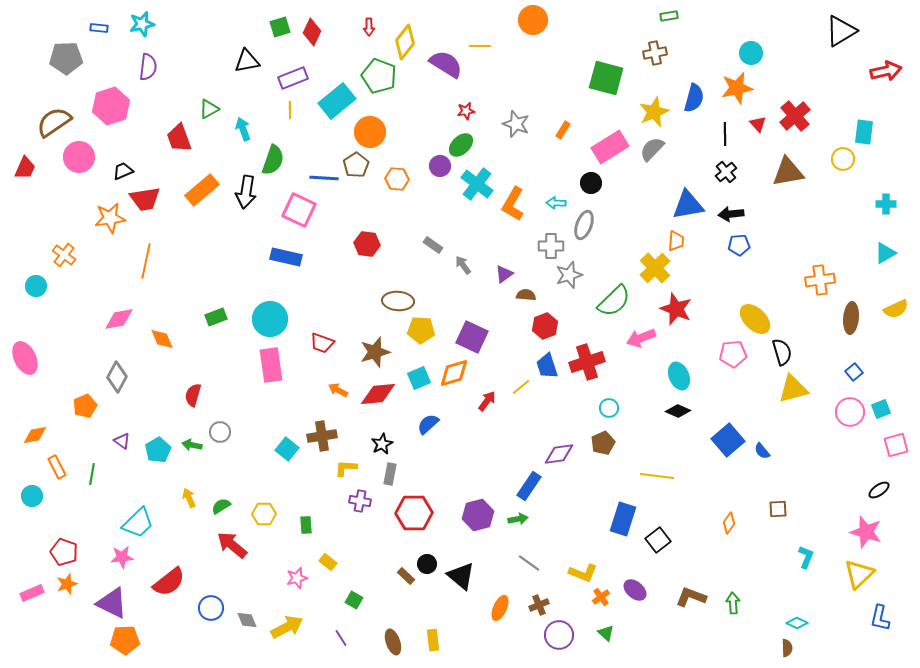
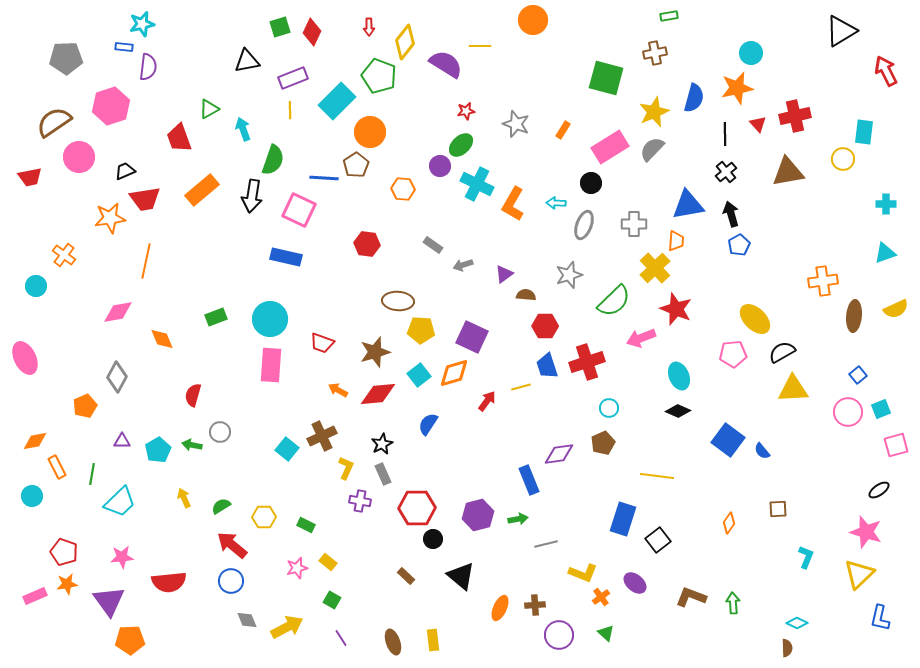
blue rectangle at (99, 28): moved 25 px right, 19 px down
red arrow at (886, 71): rotated 104 degrees counterclockwise
cyan rectangle at (337, 101): rotated 6 degrees counterclockwise
red cross at (795, 116): rotated 28 degrees clockwise
red trapezoid at (25, 168): moved 5 px right, 9 px down; rotated 55 degrees clockwise
black trapezoid at (123, 171): moved 2 px right
orange hexagon at (397, 179): moved 6 px right, 10 px down
cyan cross at (477, 184): rotated 12 degrees counterclockwise
black arrow at (246, 192): moved 6 px right, 4 px down
black arrow at (731, 214): rotated 80 degrees clockwise
blue pentagon at (739, 245): rotated 25 degrees counterclockwise
gray cross at (551, 246): moved 83 px right, 22 px up
cyan triangle at (885, 253): rotated 10 degrees clockwise
gray arrow at (463, 265): rotated 72 degrees counterclockwise
orange cross at (820, 280): moved 3 px right, 1 px down
brown ellipse at (851, 318): moved 3 px right, 2 px up
pink diamond at (119, 319): moved 1 px left, 7 px up
red hexagon at (545, 326): rotated 20 degrees clockwise
black semicircle at (782, 352): rotated 104 degrees counterclockwise
pink rectangle at (271, 365): rotated 12 degrees clockwise
blue square at (854, 372): moved 4 px right, 3 px down
cyan square at (419, 378): moved 3 px up; rotated 15 degrees counterclockwise
yellow line at (521, 387): rotated 24 degrees clockwise
yellow triangle at (793, 389): rotated 12 degrees clockwise
pink circle at (850, 412): moved 2 px left
blue semicircle at (428, 424): rotated 15 degrees counterclockwise
orange diamond at (35, 435): moved 6 px down
brown cross at (322, 436): rotated 16 degrees counterclockwise
blue square at (728, 440): rotated 12 degrees counterclockwise
purple triangle at (122, 441): rotated 36 degrees counterclockwise
yellow L-shape at (346, 468): rotated 110 degrees clockwise
gray rectangle at (390, 474): moved 7 px left; rotated 35 degrees counterclockwise
blue rectangle at (529, 486): moved 6 px up; rotated 56 degrees counterclockwise
yellow arrow at (189, 498): moved 5 px left
red hexagon at (414, 513): moved 3 px right, 5 px up
yellow hexagon at (264, 514): moved 3 px down
cyan trapezoid at (138, 523): moved 18 px left, 21 px up
green rectangle at (306, 525): rotated 60 degrees counterclockwise
gray line at (529, 563): moved 17 px right, 19 px up; rotated 50 degrees counterclockwise
black circle at (427, 564): moved 6 px right, 25 px up
pink star at (297, 578): moved 10 px up
red semicircle at (169, 582): rotated 32 degrees clockwise
orange star at (67, 584): rotated 10 degrees clockwise
purple ellipse at (635, 590): moved 7 px up
pink rectangle at (32, 593): moved 3 px right, 3 px down
green square at (354, 600): moved 22 px left
purple triangle at (112, 603): moved 3 px left, 2 px up; rotated 28 degrees clockwise
brown cross at (539, 605): moved 4 px left; rotated 18 degrees clockwise
blue circle at (211, 608): moved 20 px right, 27 px up
orange pentagon at (125, 640): moved 5 px right
